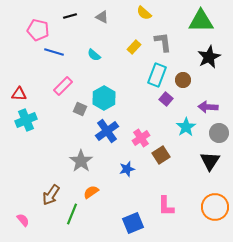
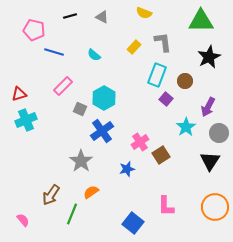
yellow semicircle: rotated 21 degrees counterclockwise
pink pentagon: moved 4 px left
brown circle: moved 2 px right, 1 px down
red triangle: rotated 21 degrees counterclockwise
purple arrow: rotated 66 degrees counterclockwise
blue cross: moved 5 px left
pink cross: moved 1 px left, 4 px down
blue square: rotated 30 degrees counterclockwise
